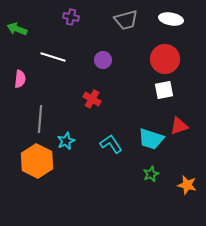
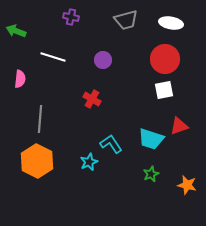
white ellipse: moved 4 px down
green arrow: moved 1 px left, 2 px down
cyan star: moved 23 px right, 21 px down
